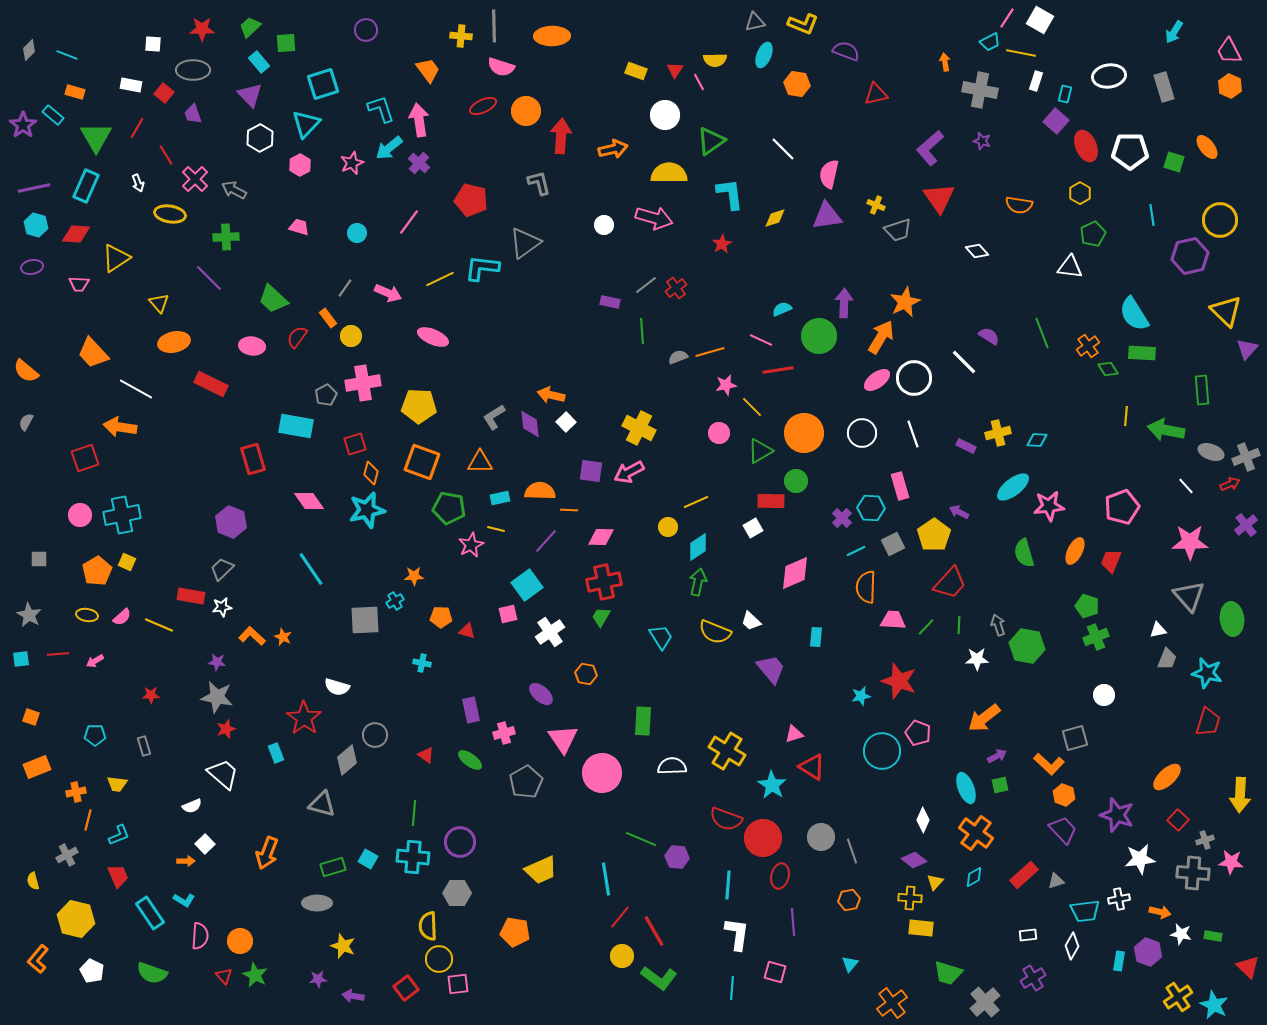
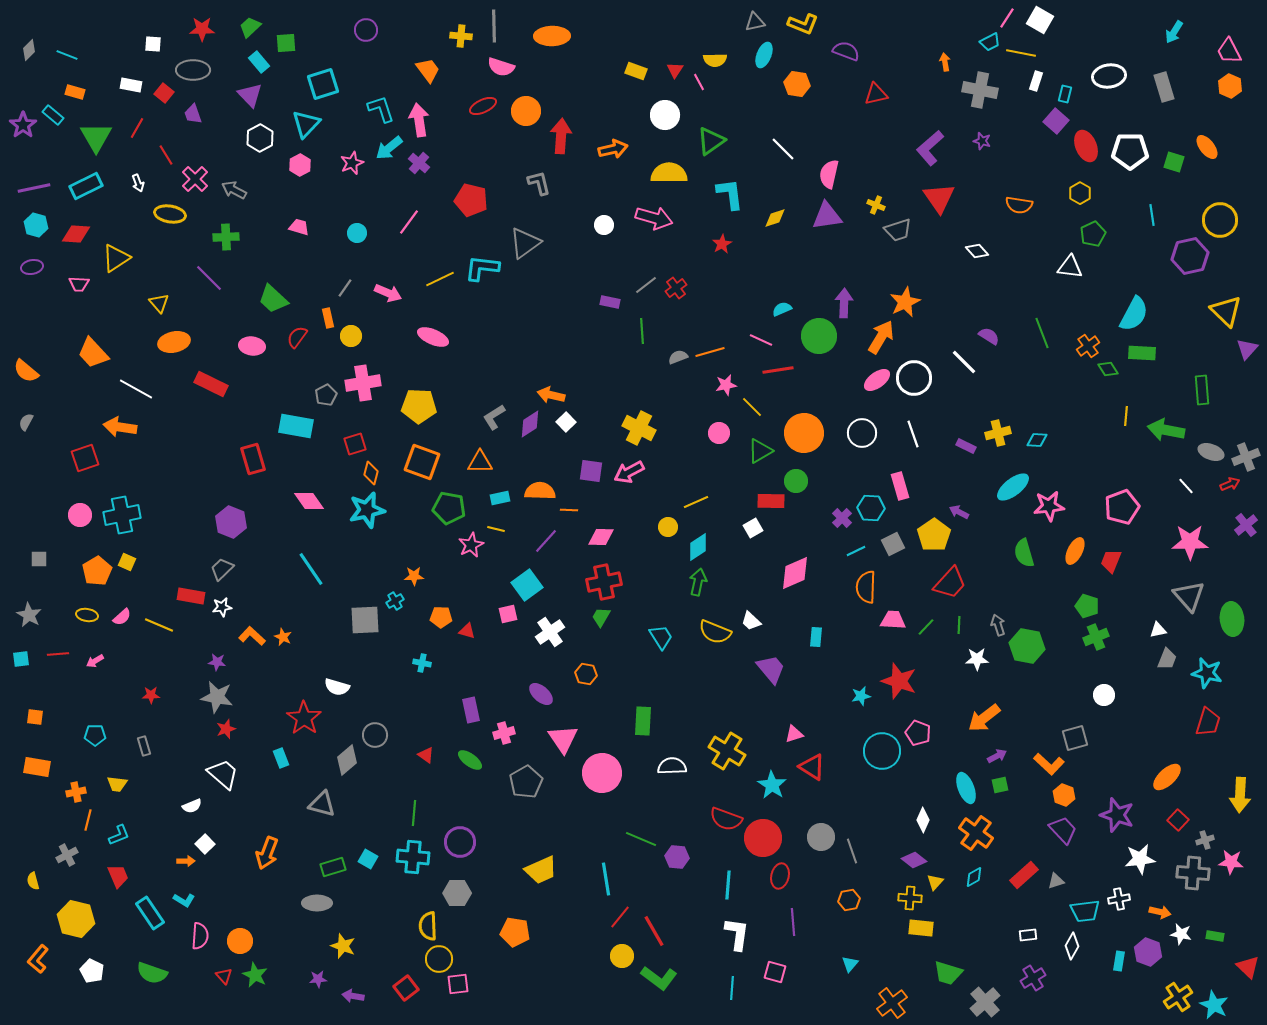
cyan rectangle at (86, 186): rotated 40 degrees clockwise
cyan semicircle at (1134, 314): rotated 120 degrees counterclockwise
orange rectangle at (328, 318): rotated 24 degrees clockwise
purple diamond at (530, 424): rotated 64 degrees clockwise
orange square at (31, 717): moved 4 px right; rotated 12 degrees counterclockwise
cyan rectangle at (276, 753): moved 5 px right, 5 px down
orange rectangle at (37, 767): rotated 32 degrees clockwise
green rectangle at (1213, 936): moved 2 px right
